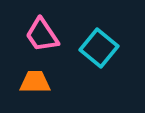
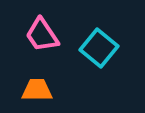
orange trapezoid: moved 2 px right, 8 px down
